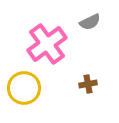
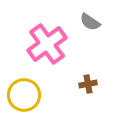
gray semicircle: rotated 60 degrees clockwise
yellow circle: moved 7 px down
